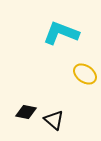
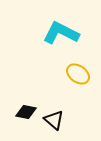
cyan L-shape: rotated 6 degrees clockwise
yellow ellipse: moved 7 px left
